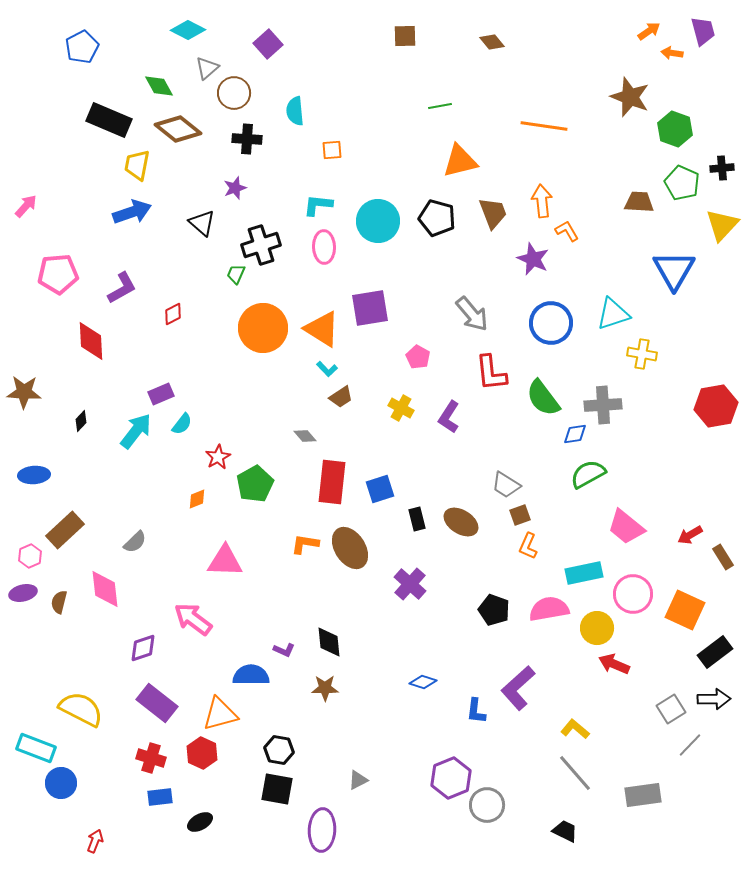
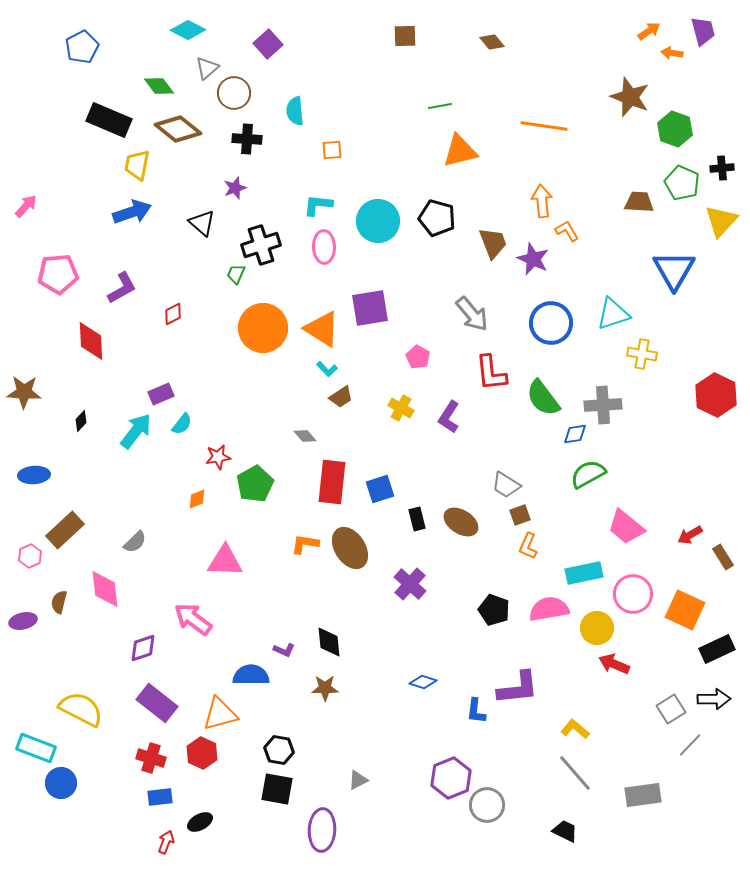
green diamond at (159, 86): rotated 8 degrees counterclockwise
orange triangle at (460, 161): moved 10 px up
brown trapezoid at (493, 213): moved 30 px down
yellow triangle at (722, 225): moved 1 px left, 4 px up
red hexagon at (716, 406): moved 11 px up; rotated 24 degrees counterclockwise
red star at (218, 457): rotated 20 degrees clockwise
purple ellipse at (23, 593): moved 28 px down
black rectangle at (715, 652): moved 2 px right, 3 px up; rotated 12 degrees clockwise
purple L-shape at (518, 688): rotated 144 degrees counterclockwise
red arrow at (95, 841): moved 71 px right, 1 px down
